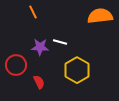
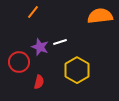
orange line: rotated 64 degrees clockwise
white line: rotated 32 degrees counterclockwise
purple star: rotated 18 degrees clockwise
red circle: moved 3 px right, 3 px up
red semicircle: rotated 40 degrees clockwise
